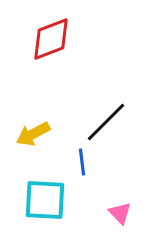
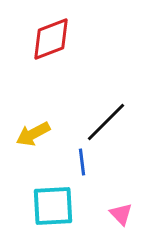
cyan square: moved 8 px right, 6 px down; rotated 6 degrees counterclockwise
pink triangle: moved 1 px right, 1 px down
